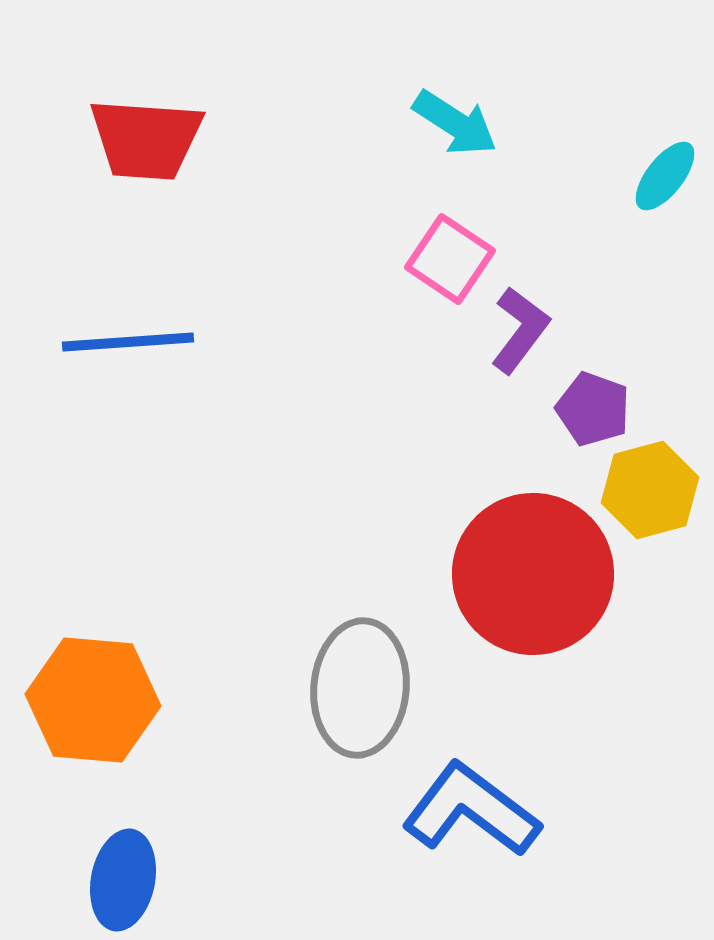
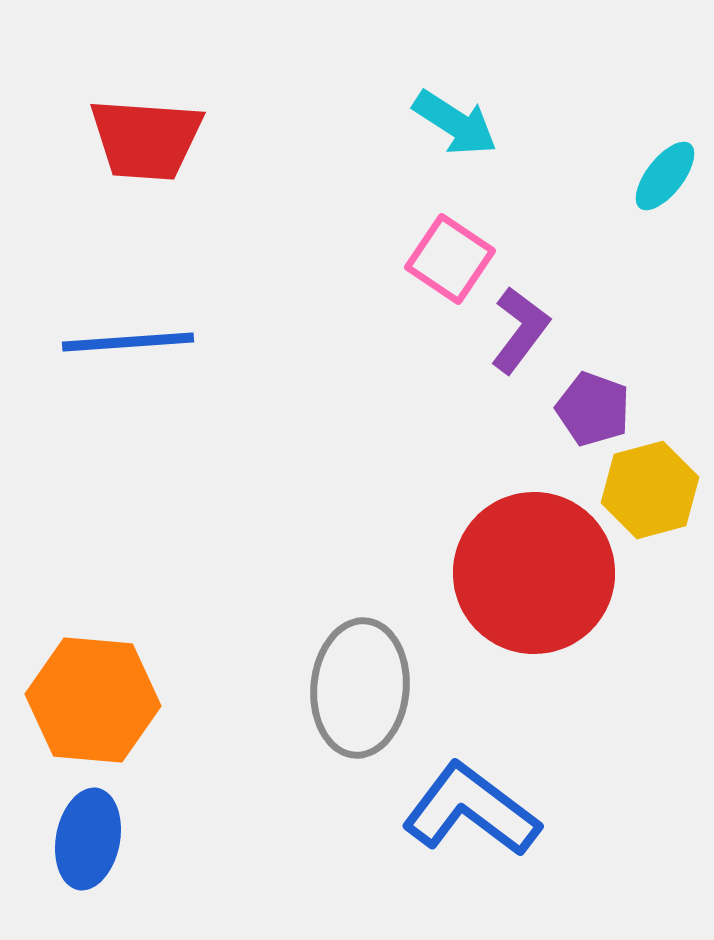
red circle: moved 1 px right, 1 px up
blue ellipse: moved 35 px left, 41 px up
